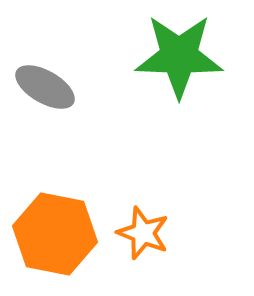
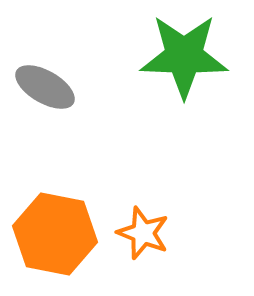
green star: moved 5 px right
